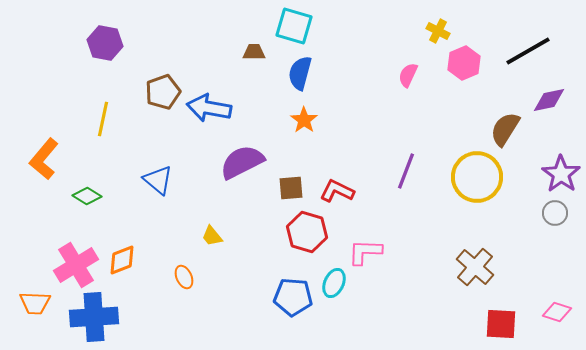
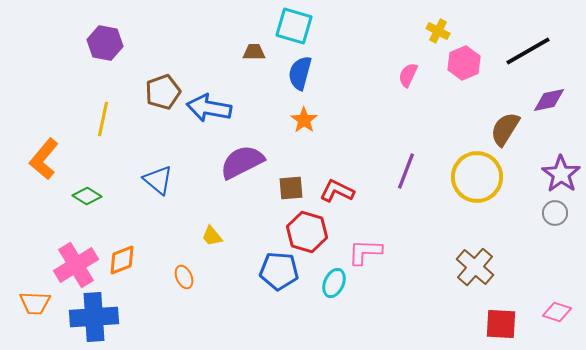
blue pentagon: moved 14 px left, 26 px up
